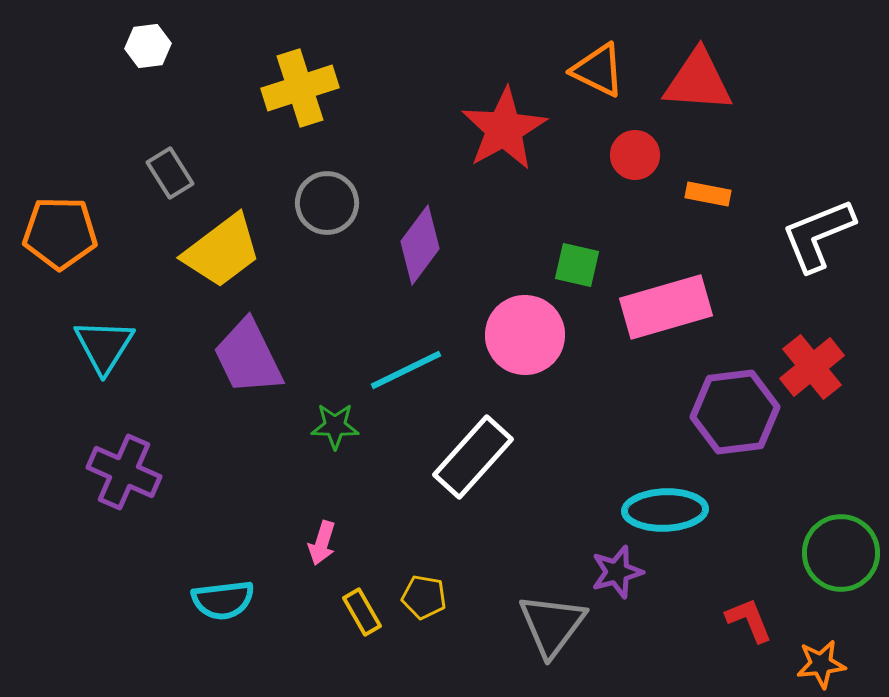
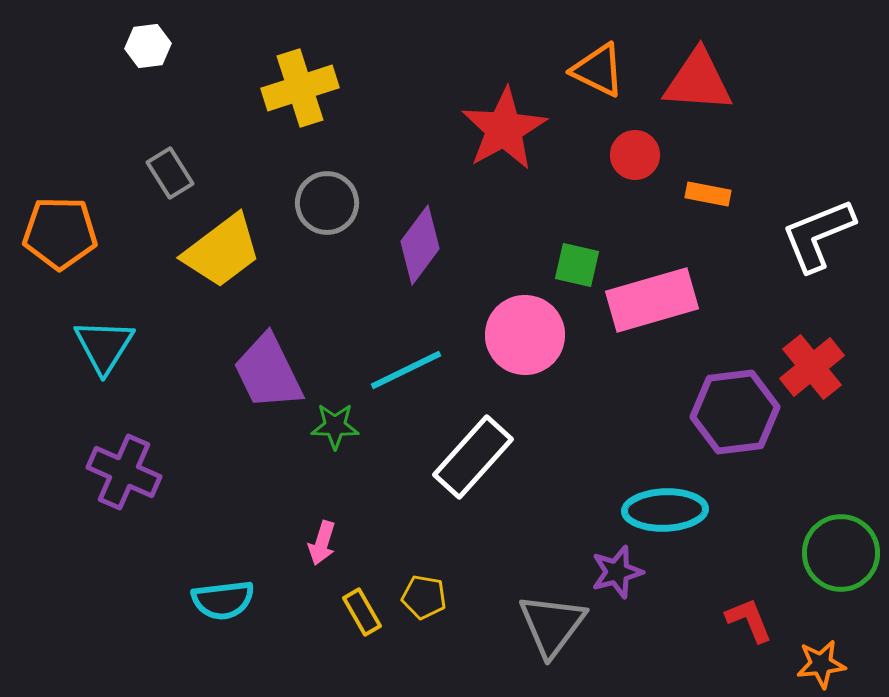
pink rectangle: moved 14 px left, 7 px up
purple trapezoid: moved 20 px right, 15 px down
